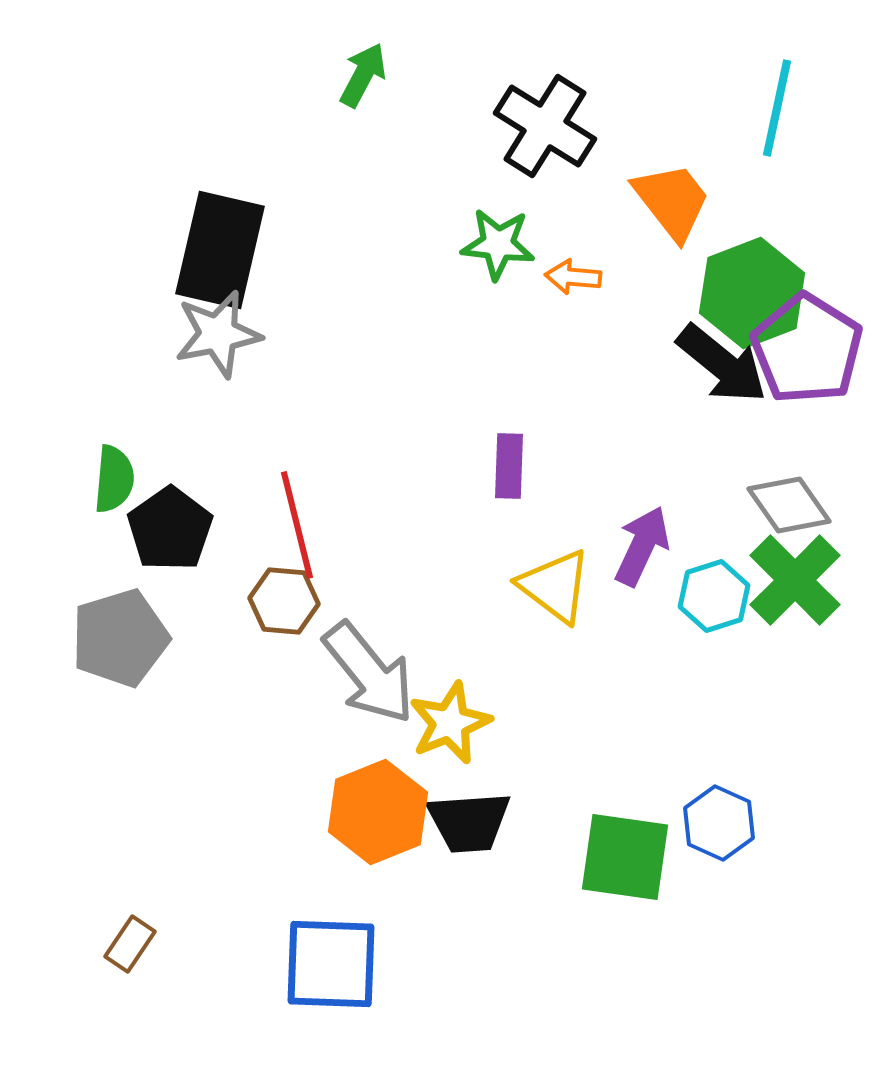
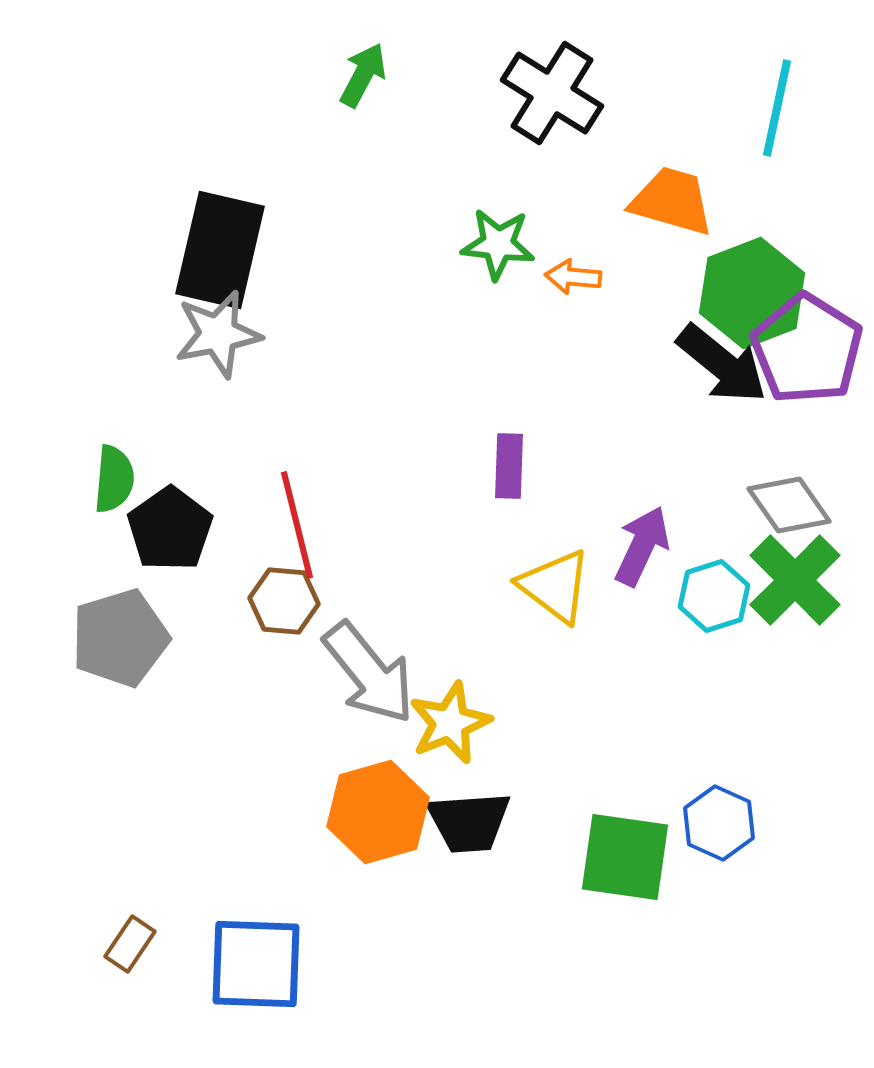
black cross: moved 7 px right, 33 px up
orange trapezoid: rotated 36 degrees counterclockwise
orange hexagon: rotated 6 degrees clockwise
blue square: moved 75 px left
